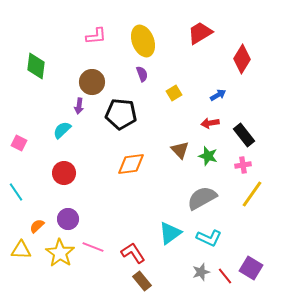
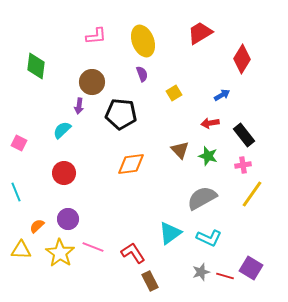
blue arrow: moved 4 px right
cyan line: rotated 12 degrees clockwise
red line: rotated 36 degrees counterclockwise
brown rectangle: moved 8 px right; rotated 12 degrees clockwise
